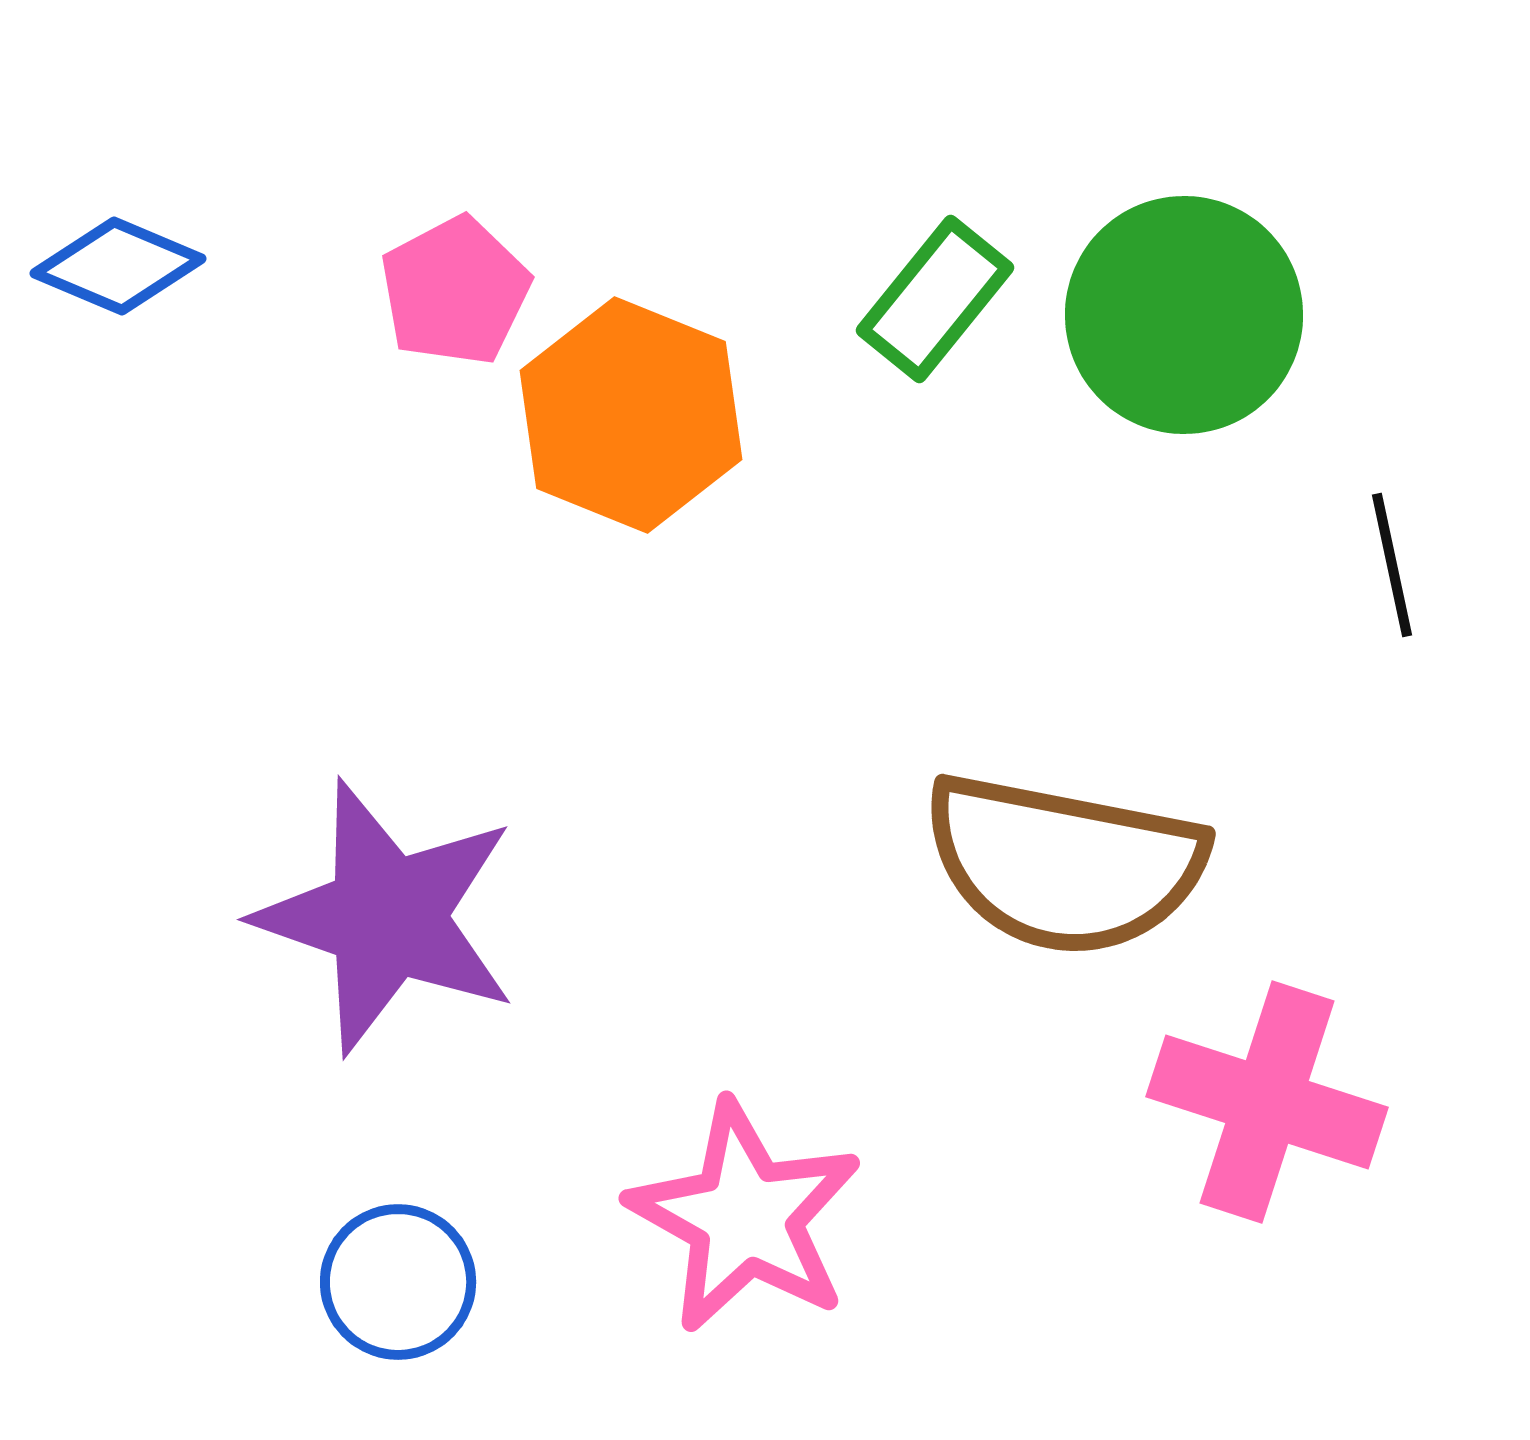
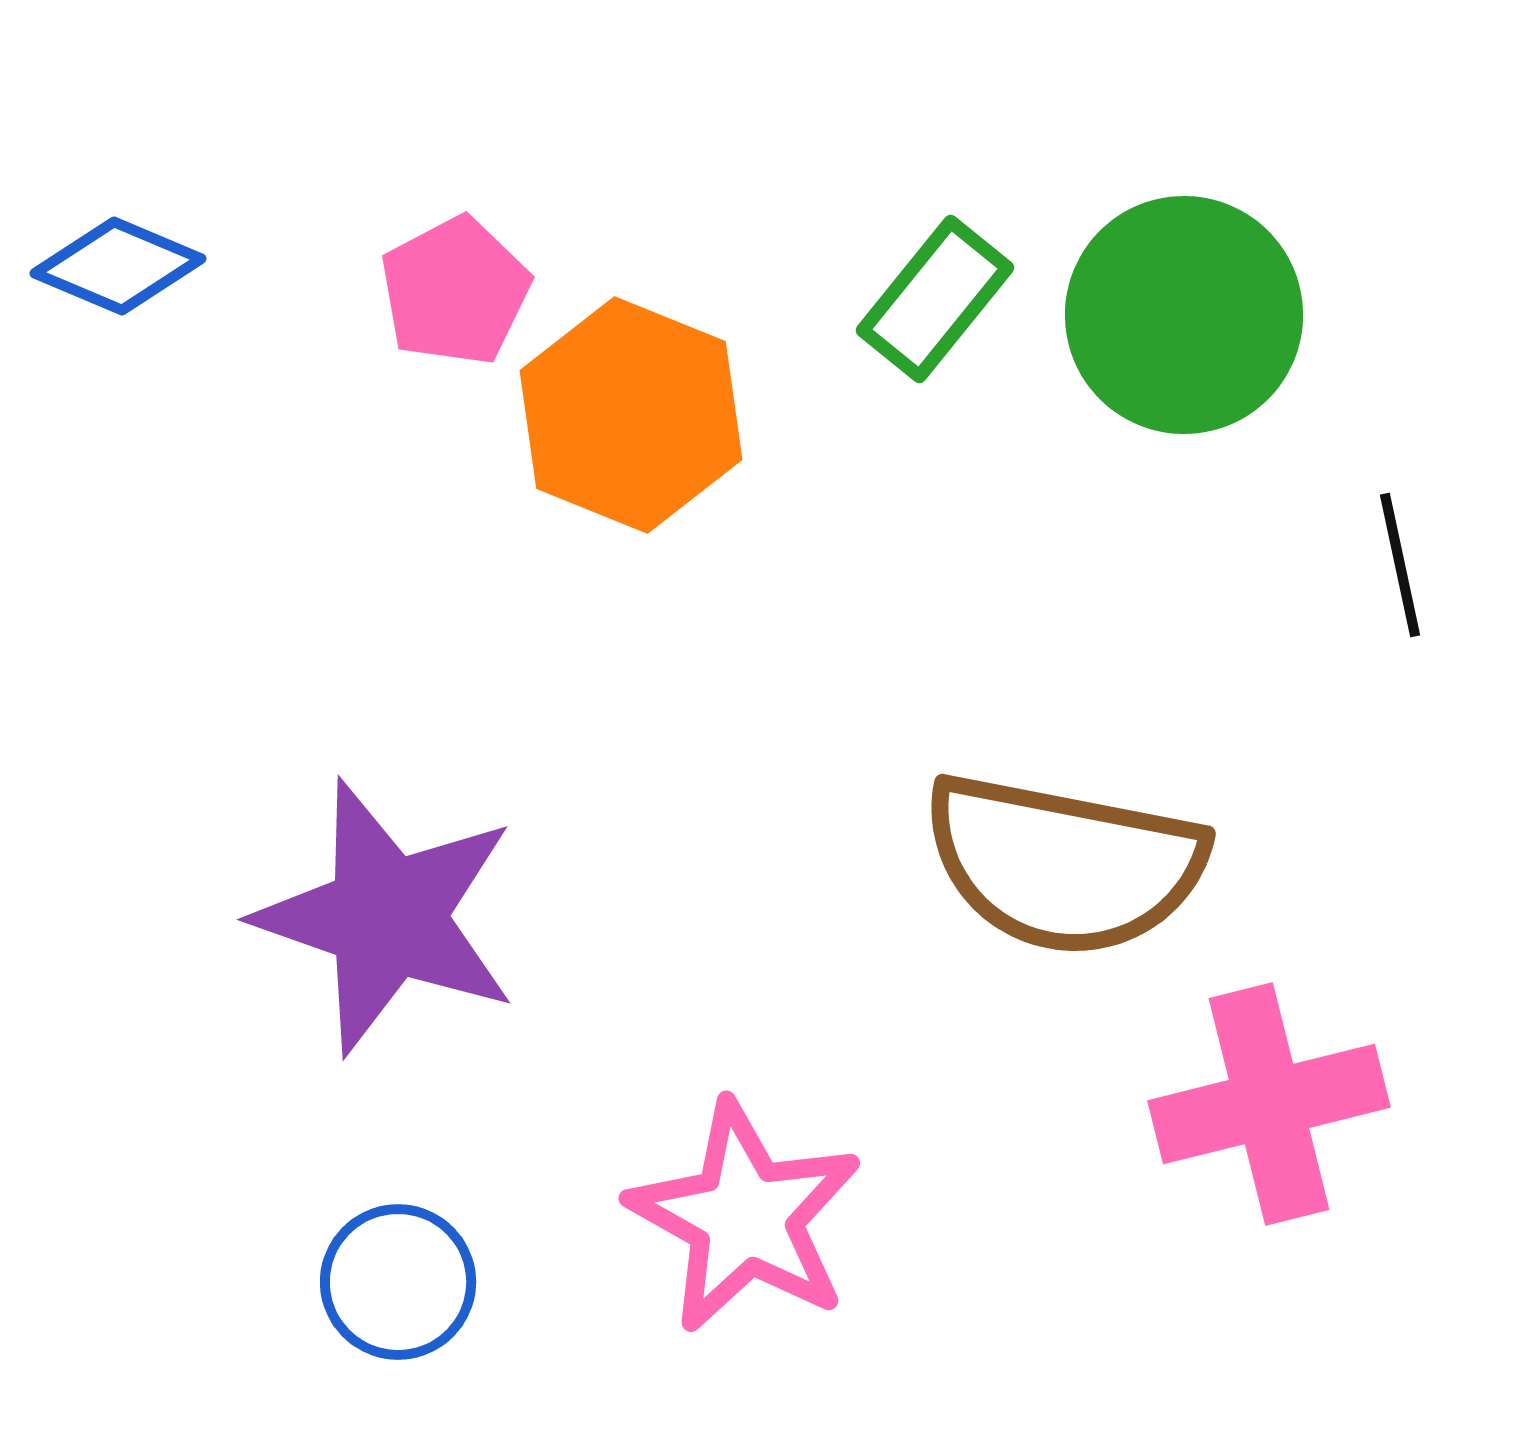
black line: moved 8 px right
pink cross: moved 2 px right, 2 px down; rotated 32 degrees counterclockwise
